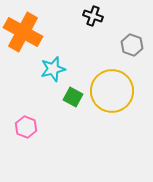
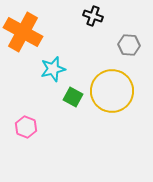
gray hexagon: moved 3 px left; rotated 15 degrees counterclockwise
